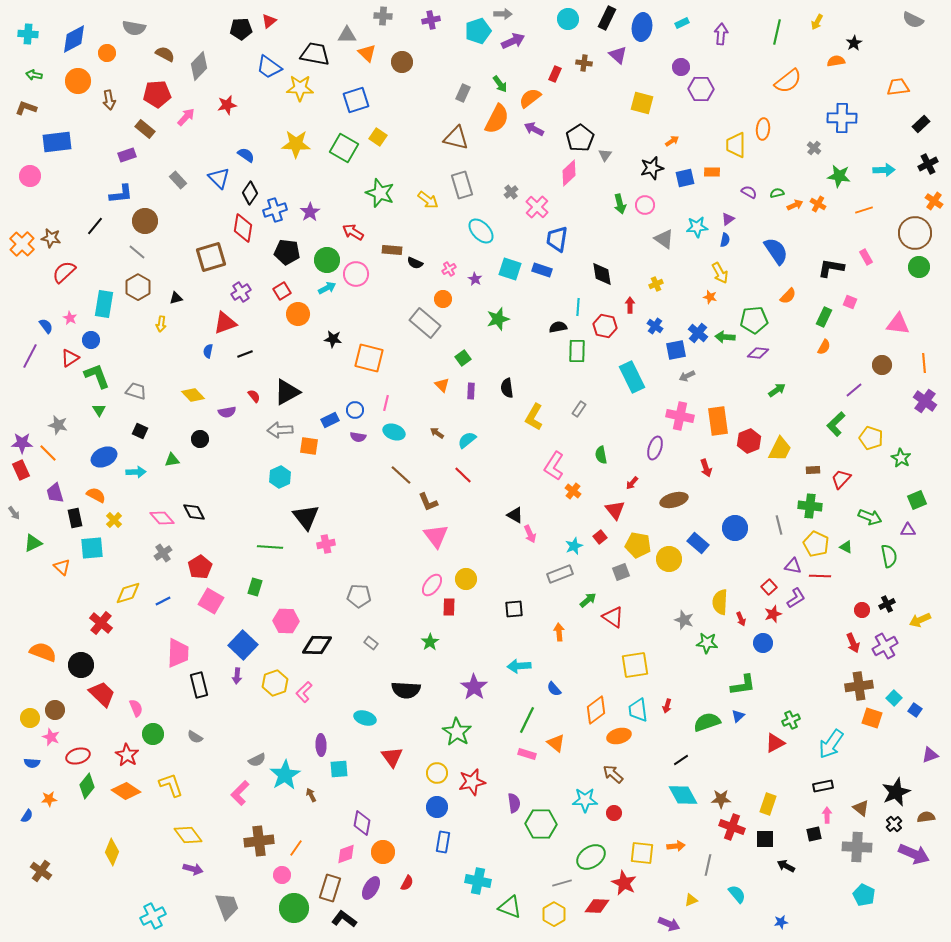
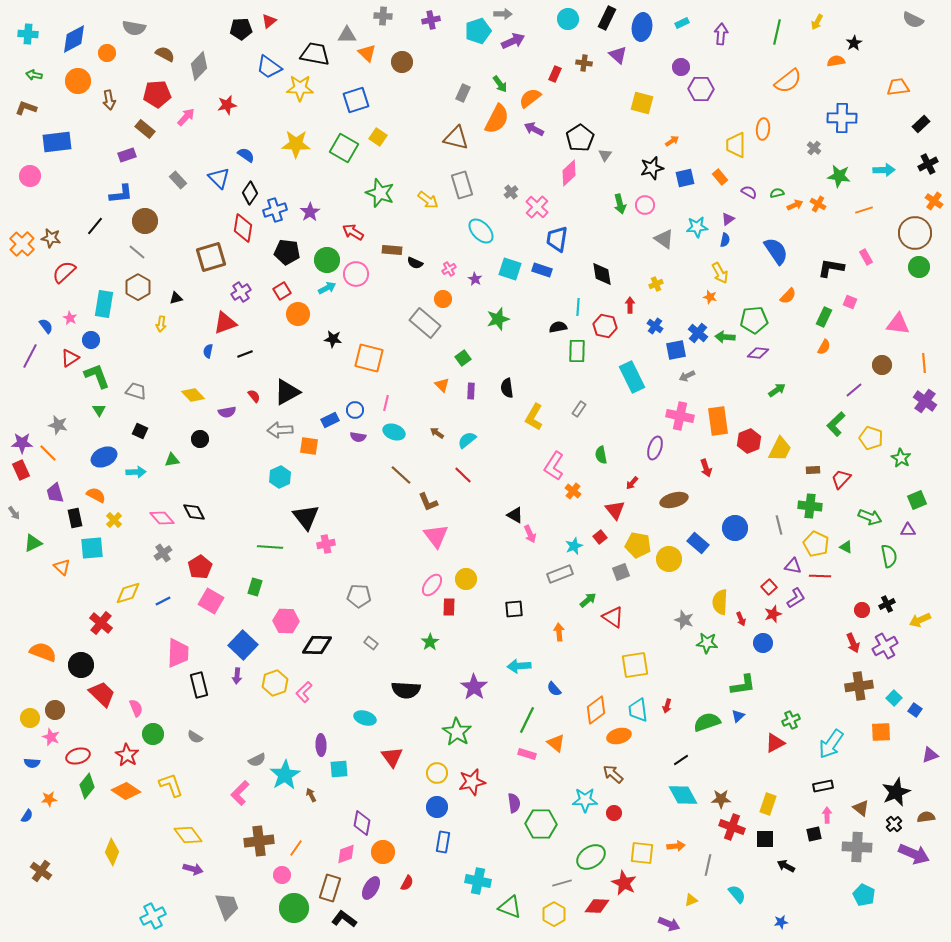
orange rectangle at (712, 172): moved 8 px right, 5 px down; rotated 49 degrees clockwise
orange square at (872, 718): moved 9 px right, 14 px down; rotated 20 degrees counterclockwise
